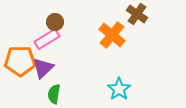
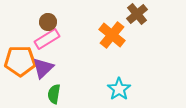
brown cross: rotated 15 degrees clockwise
brown circle: moved 7 px left
